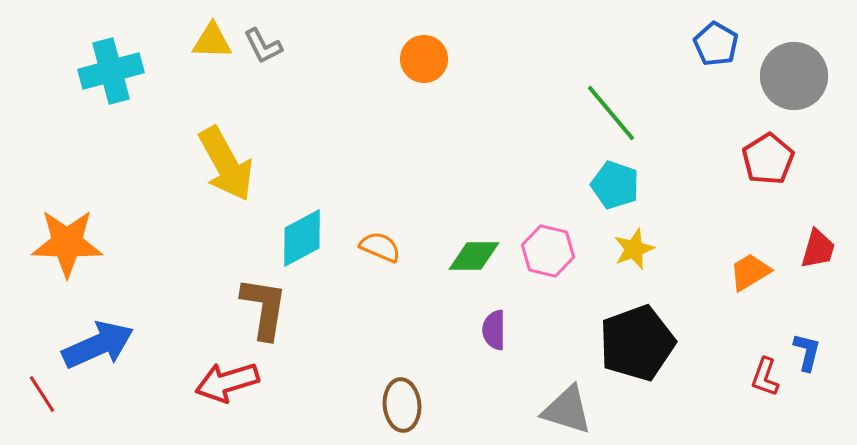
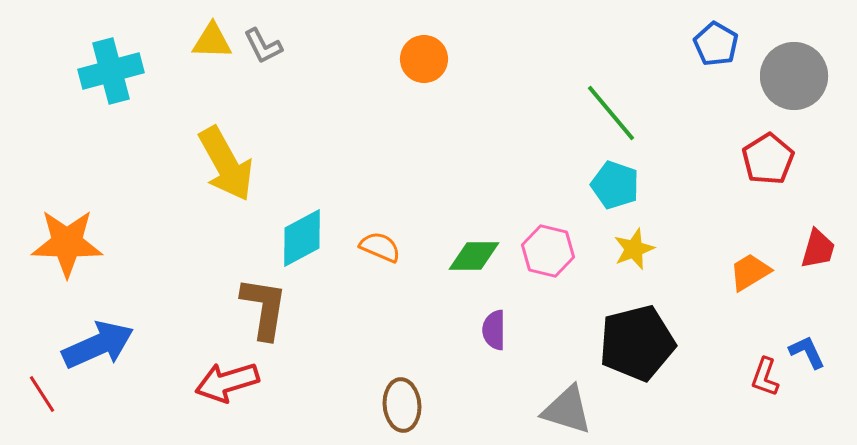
black pentagon: rotated 6 degrees clockwise
blue L-shape: rotated 39 degrees counterclockwise
